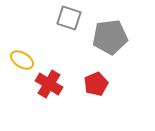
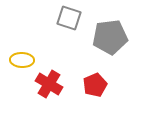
yellow ellipse: rotated 30 degrees counterclockwise
red pentagon: moved 1 px left, 1 px down
